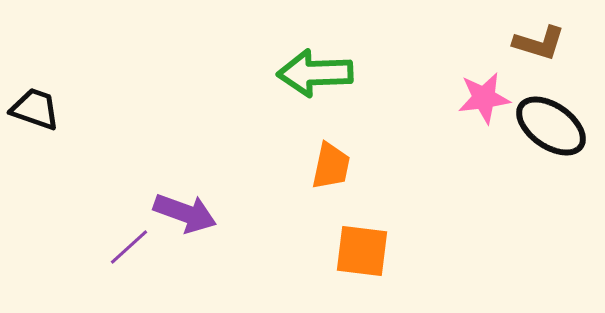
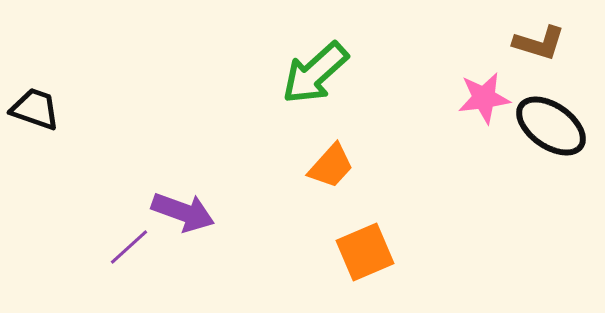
green arrow: rotated 40 degrees counterclockwise
orange trapezoid: rotated 30 degrees clockwise
purple arrow: moved 2 px left, 1 px up
orange square: moved 3 px right, 1 px down; rotated 30 degrees counterclockwise
